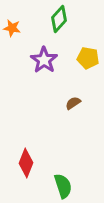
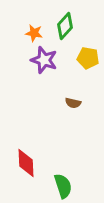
green diamond: moved 6 px right, 7 px down
orange star: moved 22 px right, 5 px down
purple star: rotated 16 degrees counterclockwise
brown semicircle: rotated 133 degrees counterclockwise
red diamond: rotated 24 degrees counterclockwise
